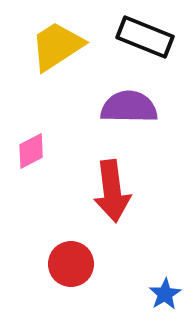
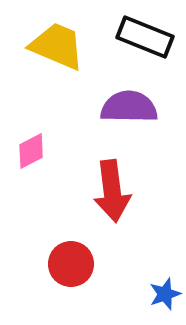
yellow trapezoid: rotated 56 degrees clockwise
blue star: rotated 12 degrees clockwise
